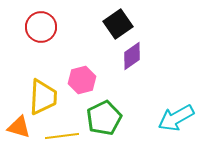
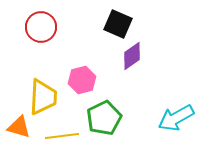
black square: rotated 32 degrees counterclockwise
